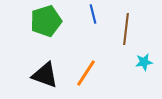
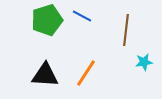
blue line: moved 11 px left, 2 px down; rotated 48 degrees counterclockwise
green pentagon: moved 1 px right, 1 px up
brown line: moved 1 px down
black triangle: rotated 16 degrees counterclockwise
